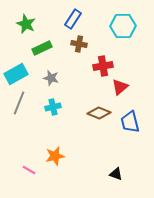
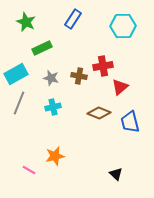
green star: moved 2 px up
brown cross: moved 32 px down
black triangle: rotated 24 degrees clockwise
